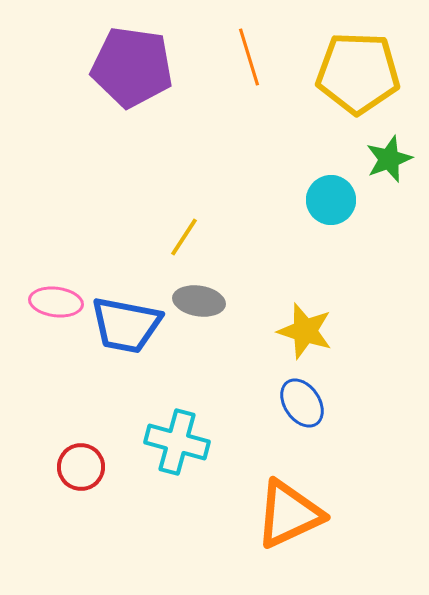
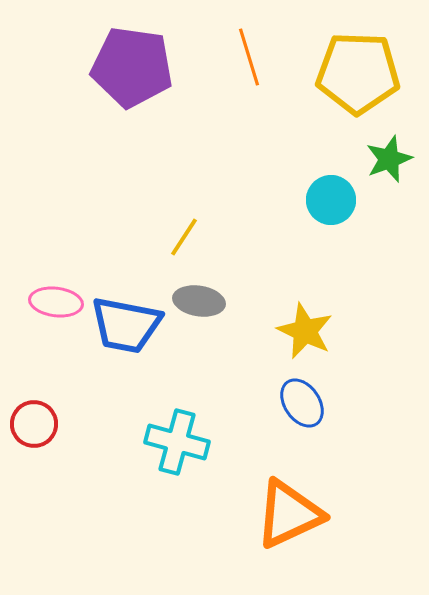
yellow star: rotated 8 degrees clockwise
red circle: moved 47 px left, 43 px up
